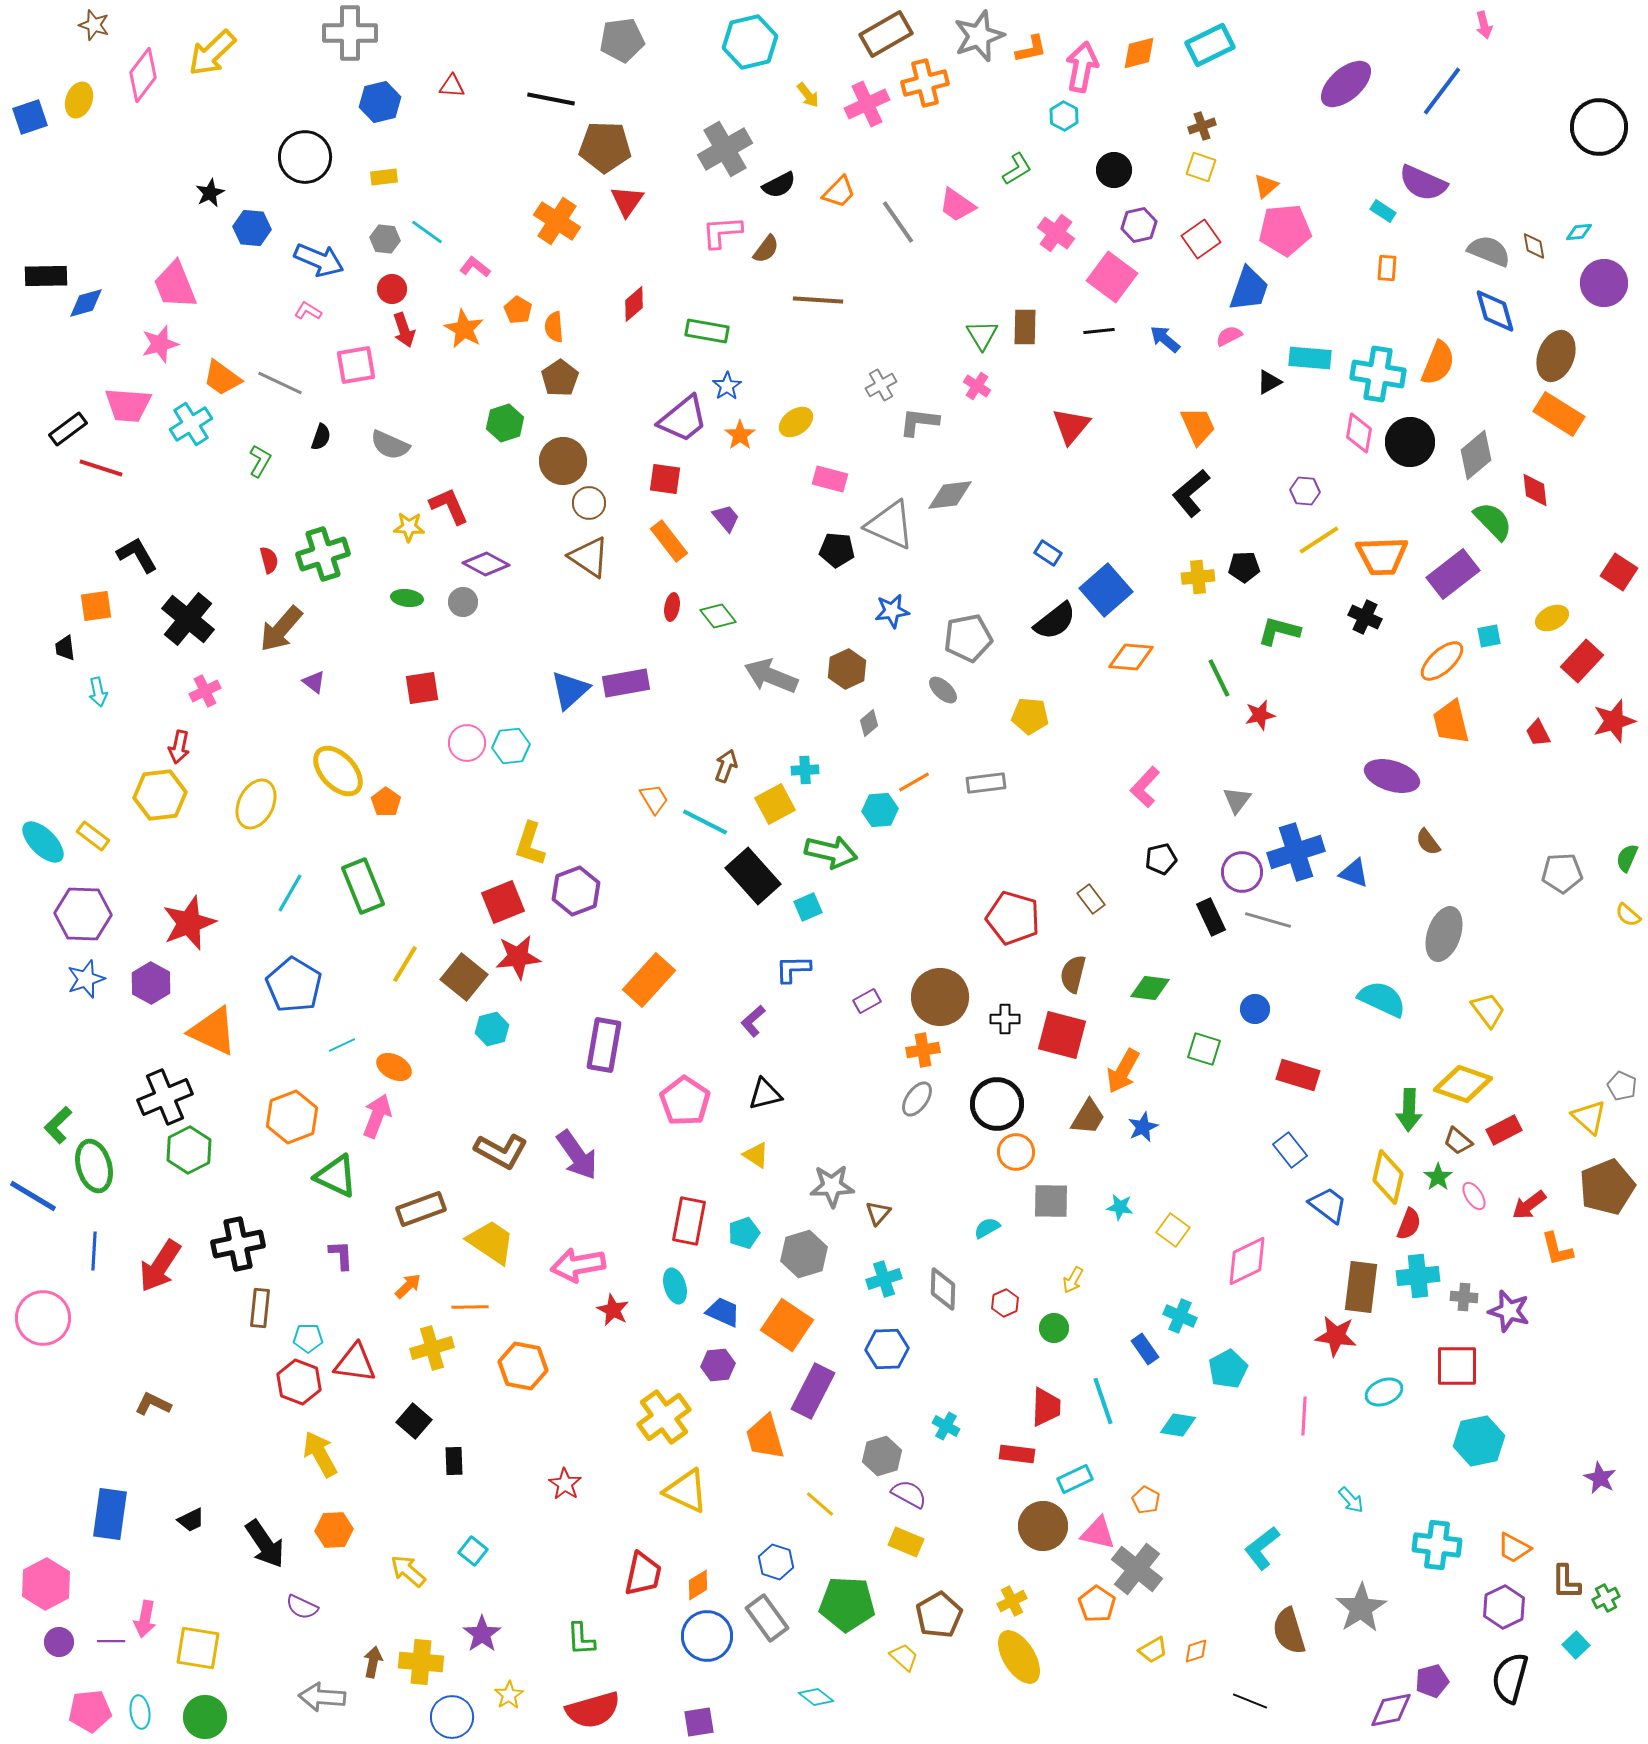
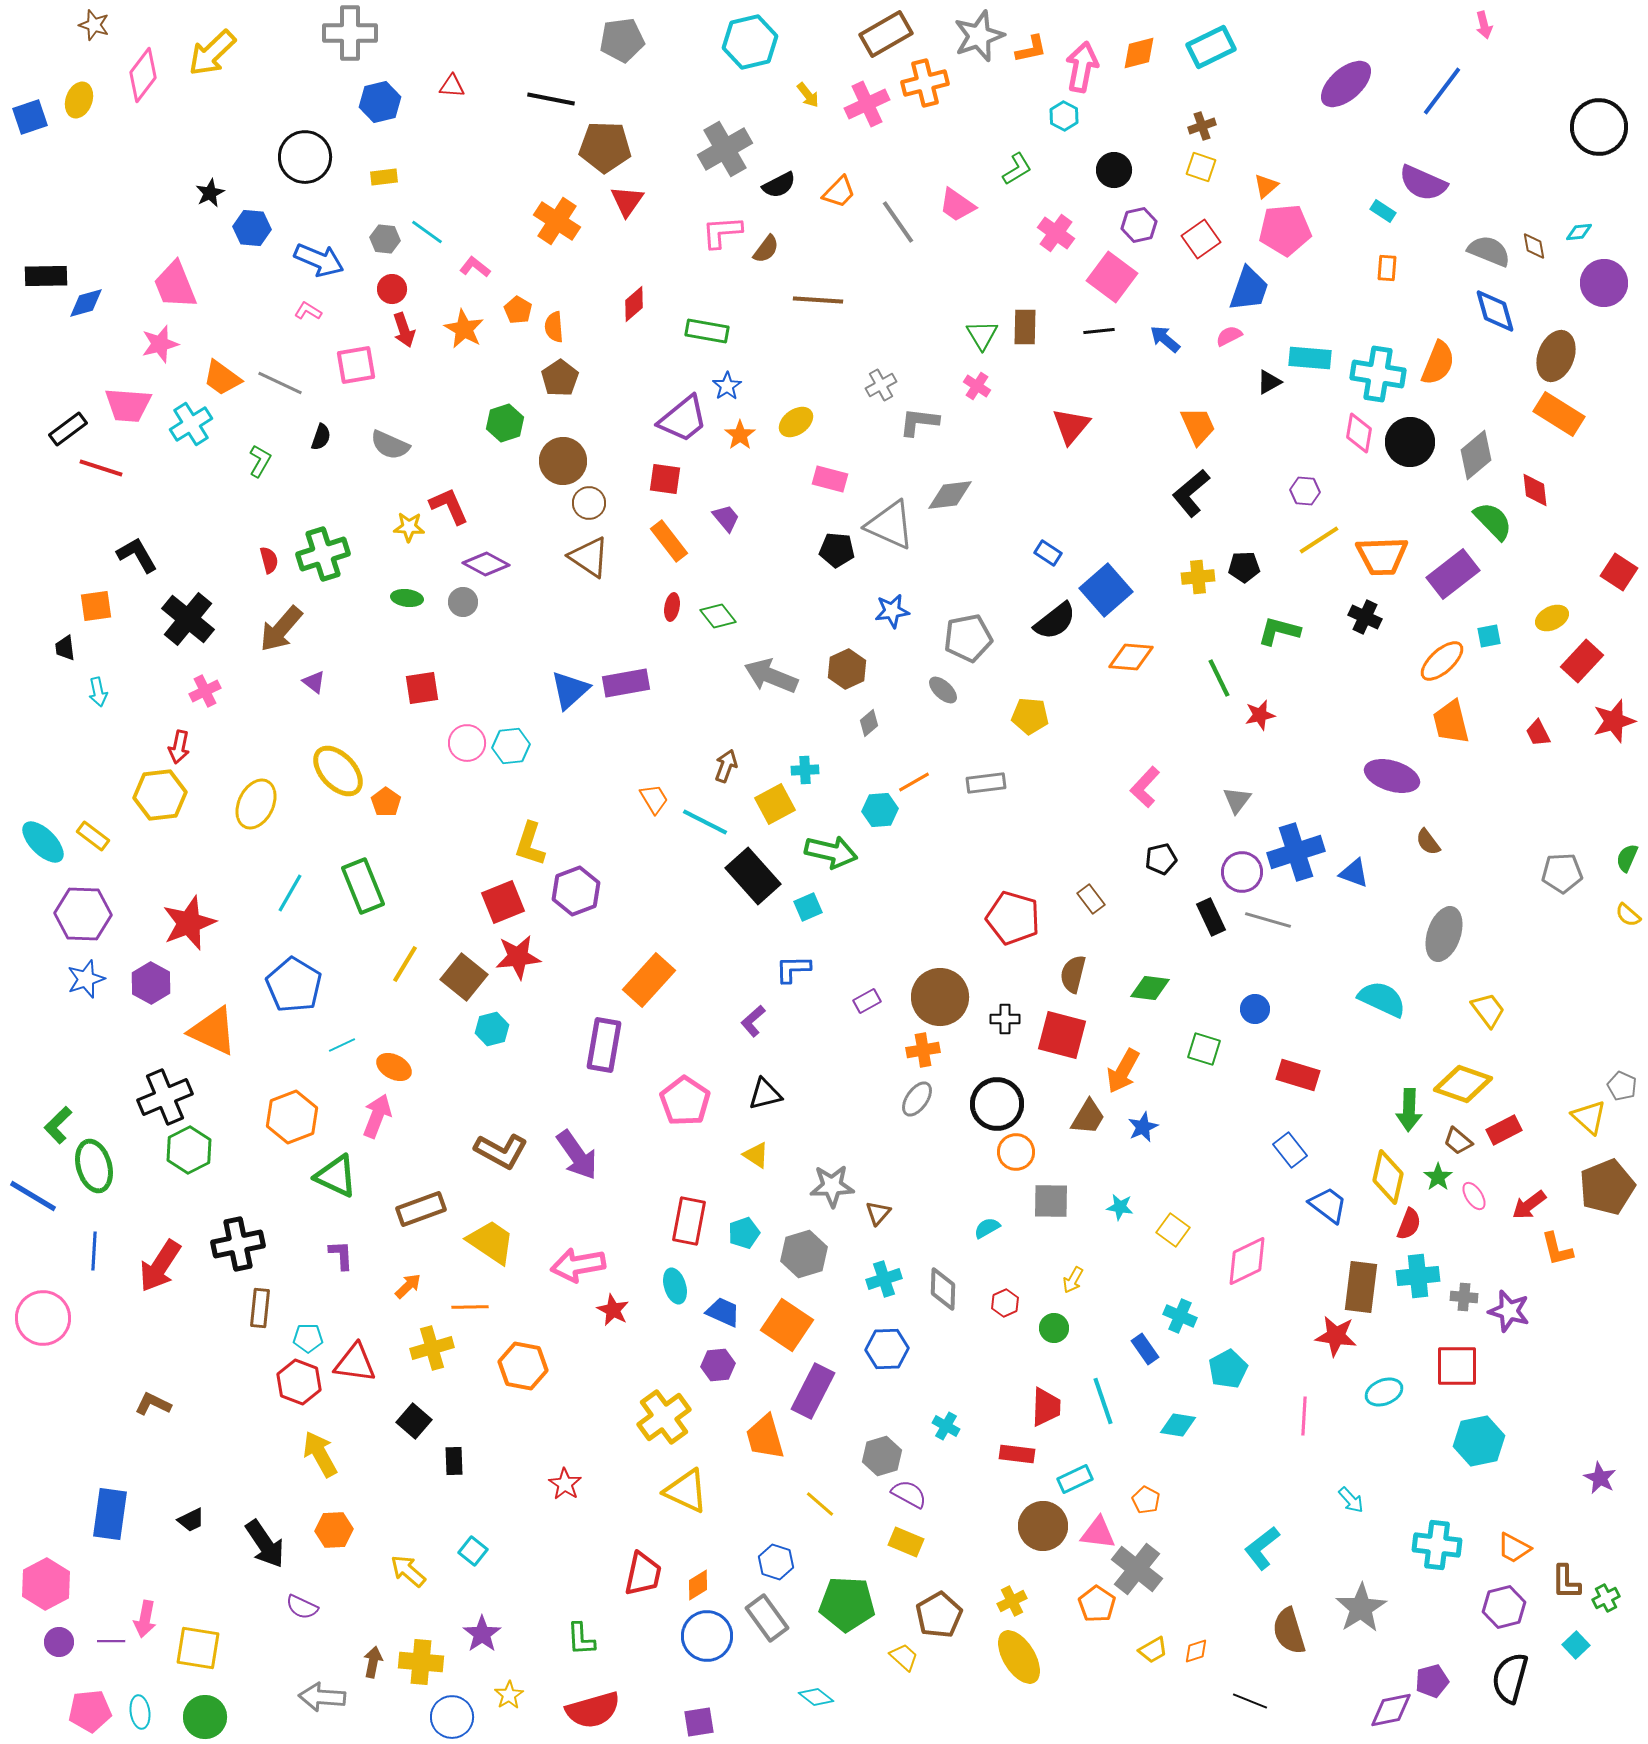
cyan rectangle at (1210, 45): moved 1 px right, 2 px down
pink triangle at (1098, 1533): rotated 6 degrees counterclockwise
purple hexagon at (1504, 1607): rotated 12 degrees clockwise
